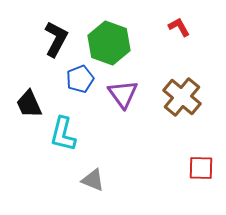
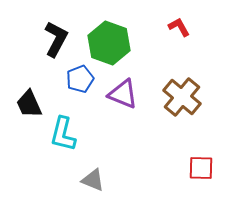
purple triangle: rotated 32 degrees counterclockwise
